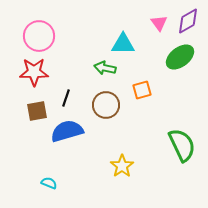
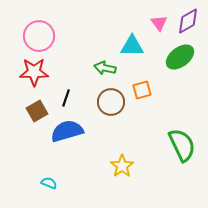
cyan triangle: moved 9 px right, 2 px down
brown circle: moved 5 px right, 3 px up
brown square: rotated 20 degrees counterclockwise
